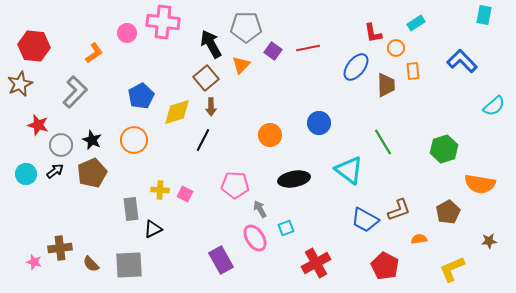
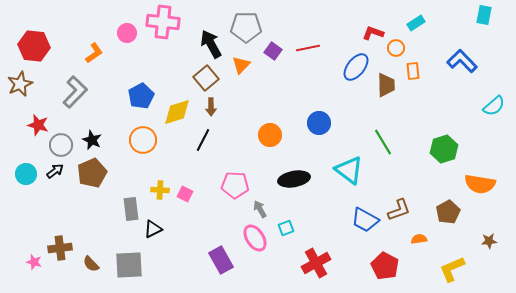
red L-shape at (373, 33): rotated 120 degrees clockwise
orange circle at (134, 140): moved 9 px right
